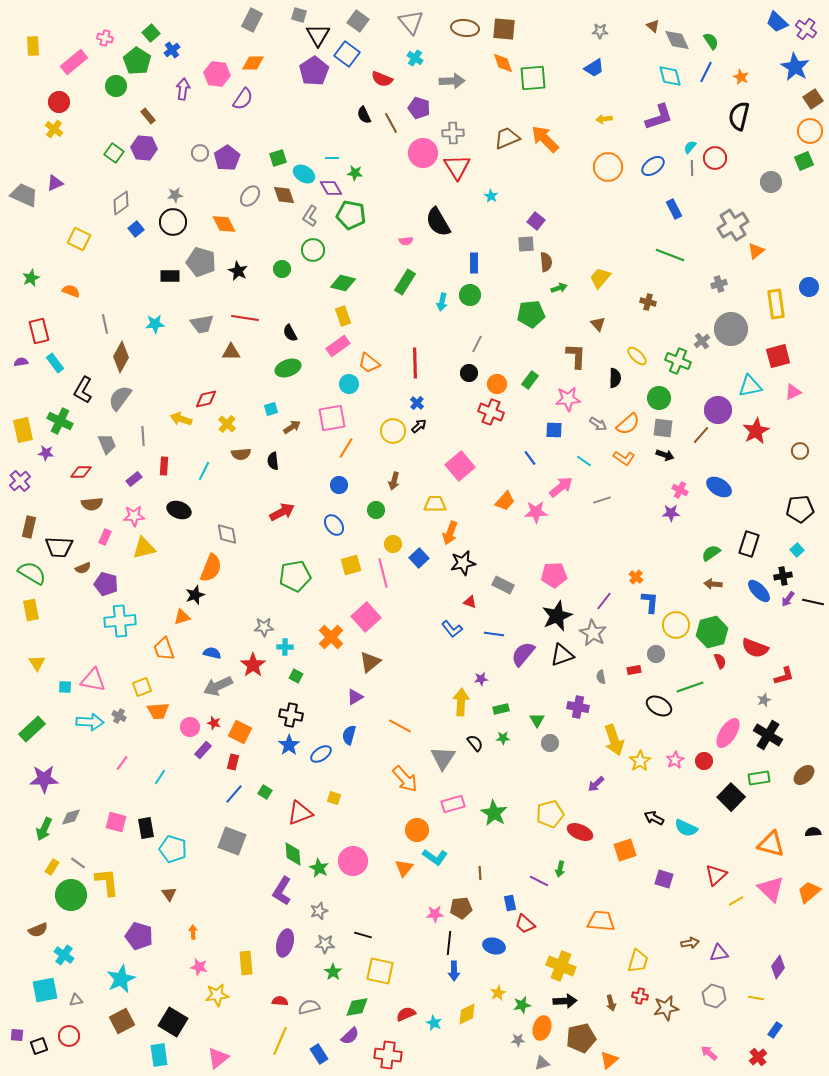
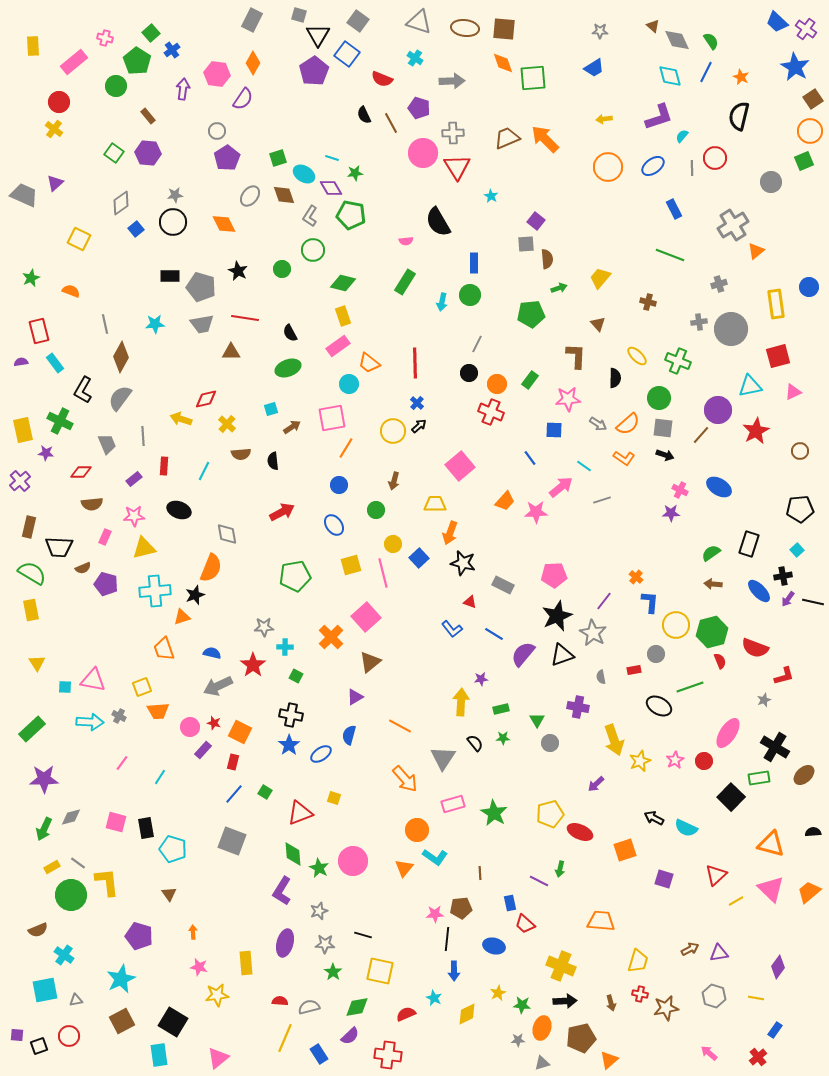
gray triangle at (411, 22): moved 8 px right; rotated 32 degrees counterclockwise
orange diamond at (253, 63): rotated 60 degrees counterclockwise
cyan semicircle at (690, 147): moved 8 px left, 11 px up
purple hexagon at (144, 148): moved 4 px right, 5 px down
gray circle at (200, 153): moved 17 px right, 22 px up
cyan line at (332, 158): rotated 16 degrees clockwise
green star at (355, 173): rotated 14 degrees counterclockwise
purple triangle at (55, 183): rotated 18 degrees counterclockwise
gray pentagon at (201, 262): moved 25 px down
brown semicircle at (546, 262): moved 1 px right, 3 px up
gray cross at (702, 341): moved 3 px left, 19 px up; rotated 28 degrees clockwise
cyan line at (584, 461): moved 5 px down
black star at (463, 563): rotated 25 degrees clockwise
cyan cross at (120, 621): moved 35 px right, 30 px up
blue line at (494, 634): rotated 24 degrees clockwise
black cross at (768, 735): moved 7 px right, 12 px down
yellow star at (640, 761): rotated 10 degrees clockwise
yellow rectangle at (52, 867): rotated 28 degrees clockwise
black line at (449, 943): moved 2 px left, 4 px up
brown arrow at (690, 943): moved 6 px down; rotated 18 degrees counterclockwise
red cross at (640, 996): moved 2 px up
green star at (522, 1005): rotated 18 degrees clockwise
cyan star at (434, 1023): moved 25 px up
yellow line at (280, 1041): moved 5 px right, 3 px up
